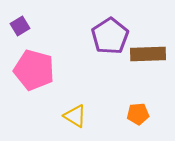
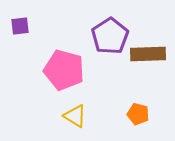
purple square: rotated 24 degrees clockwise
pink pentagon: moved 30 px right
orange pentagon: rotated 20 degrees clockwise
